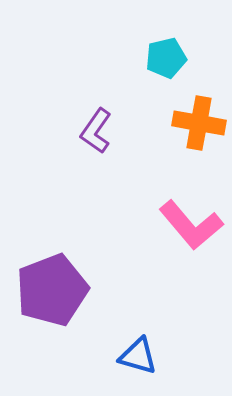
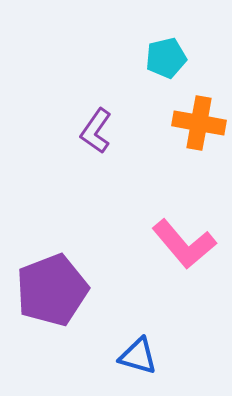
pink L-shape: moved 7 px left, 19 px down
